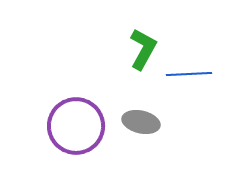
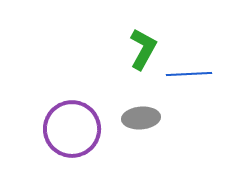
gray ellipse: moved 4 px up; rotated 18 degrees counterclockwise
purple circle: moved 4 px left, 3 px down
